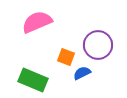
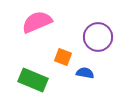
purple circle: moved 8 px up
orange square: moved 3 px left
blue semicircle: moved 3 px right; rotated 36 degrees clockwise
